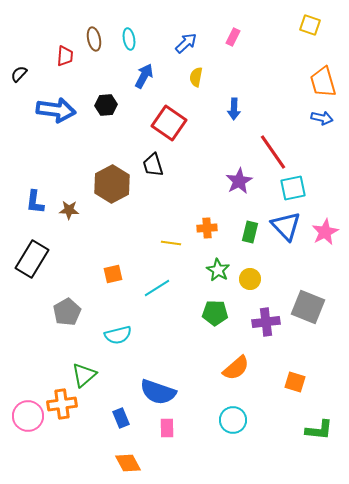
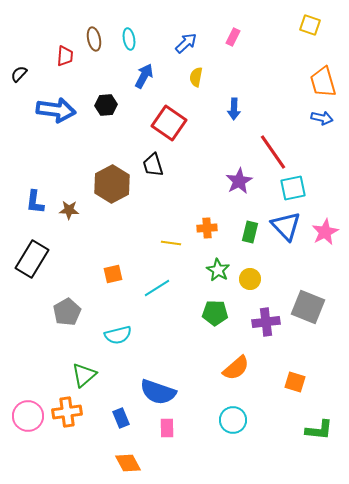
orange cross at (62, 404): moved 5 px right, 8 px down
